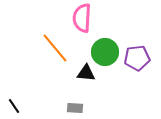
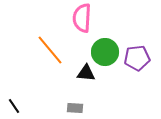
orange line: moved 5 px left, 2 px down
